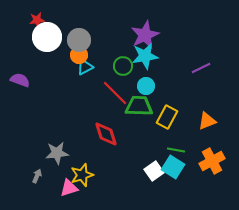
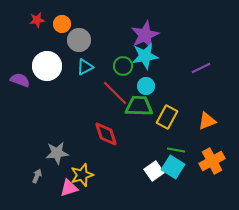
white circle: moved 29 px down
orange circle: moved 17 px left, 31 px up
